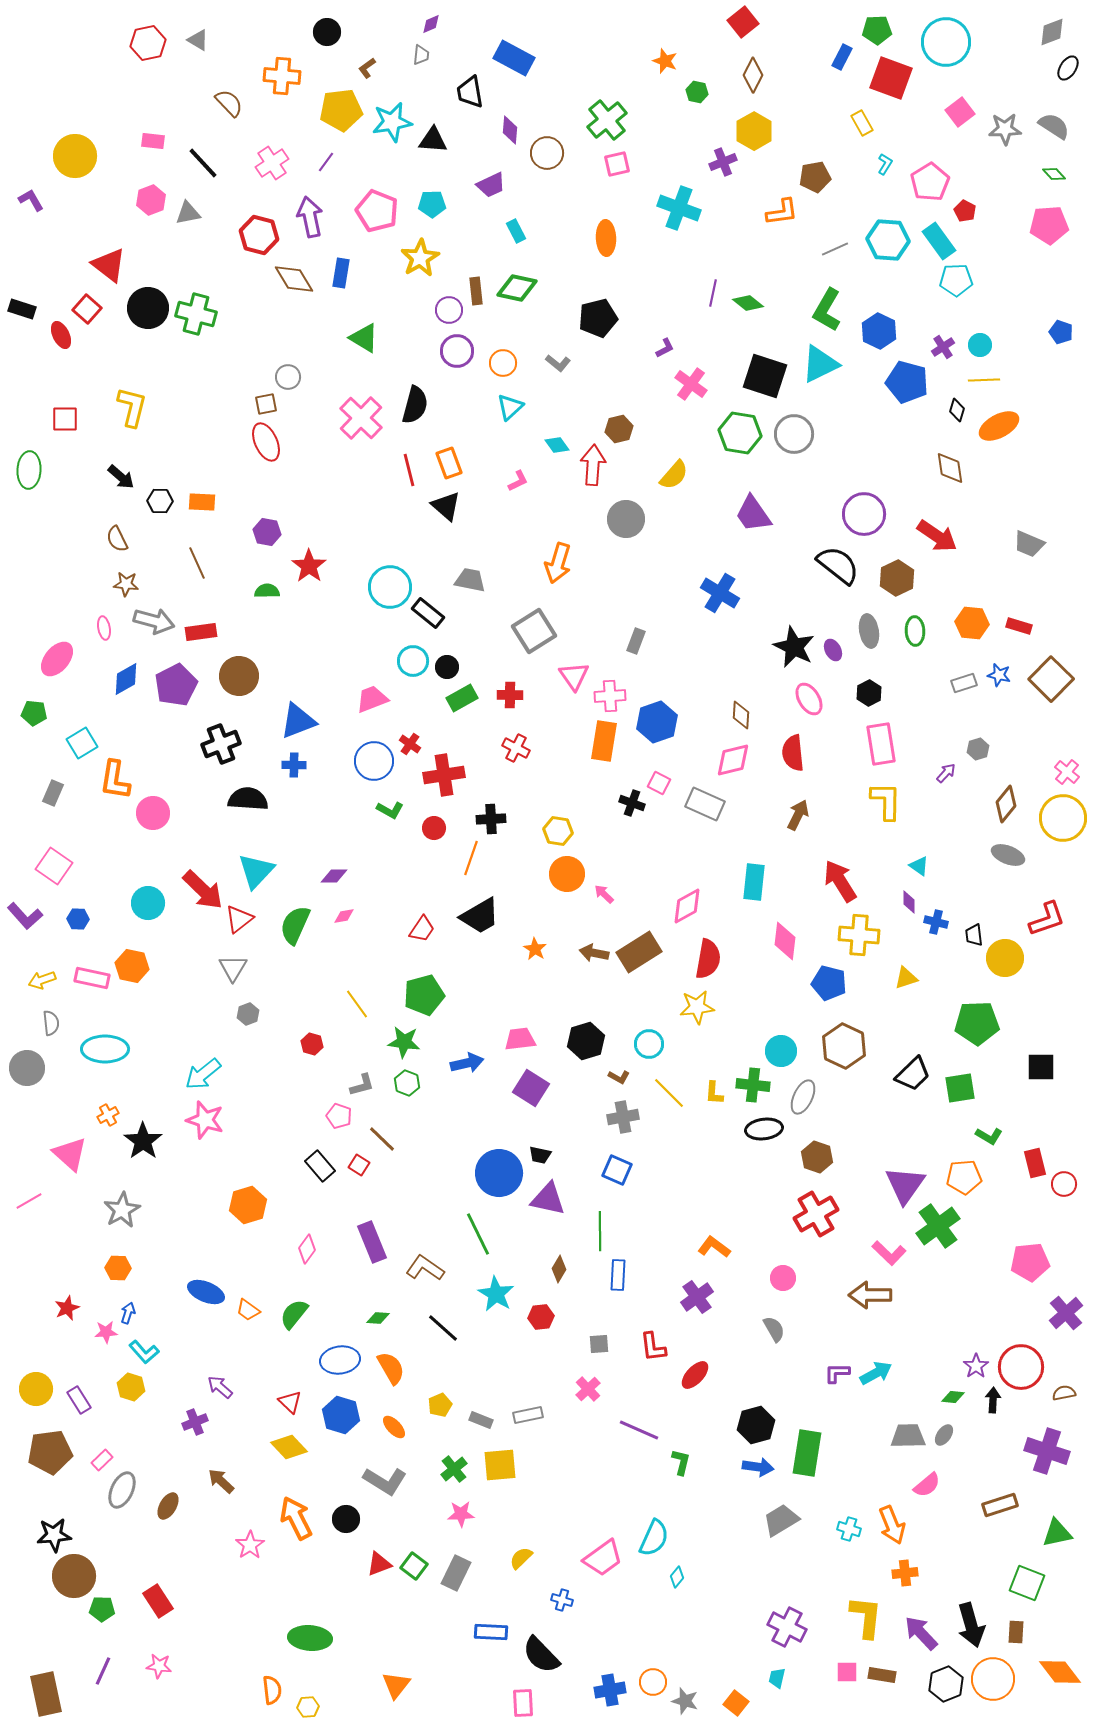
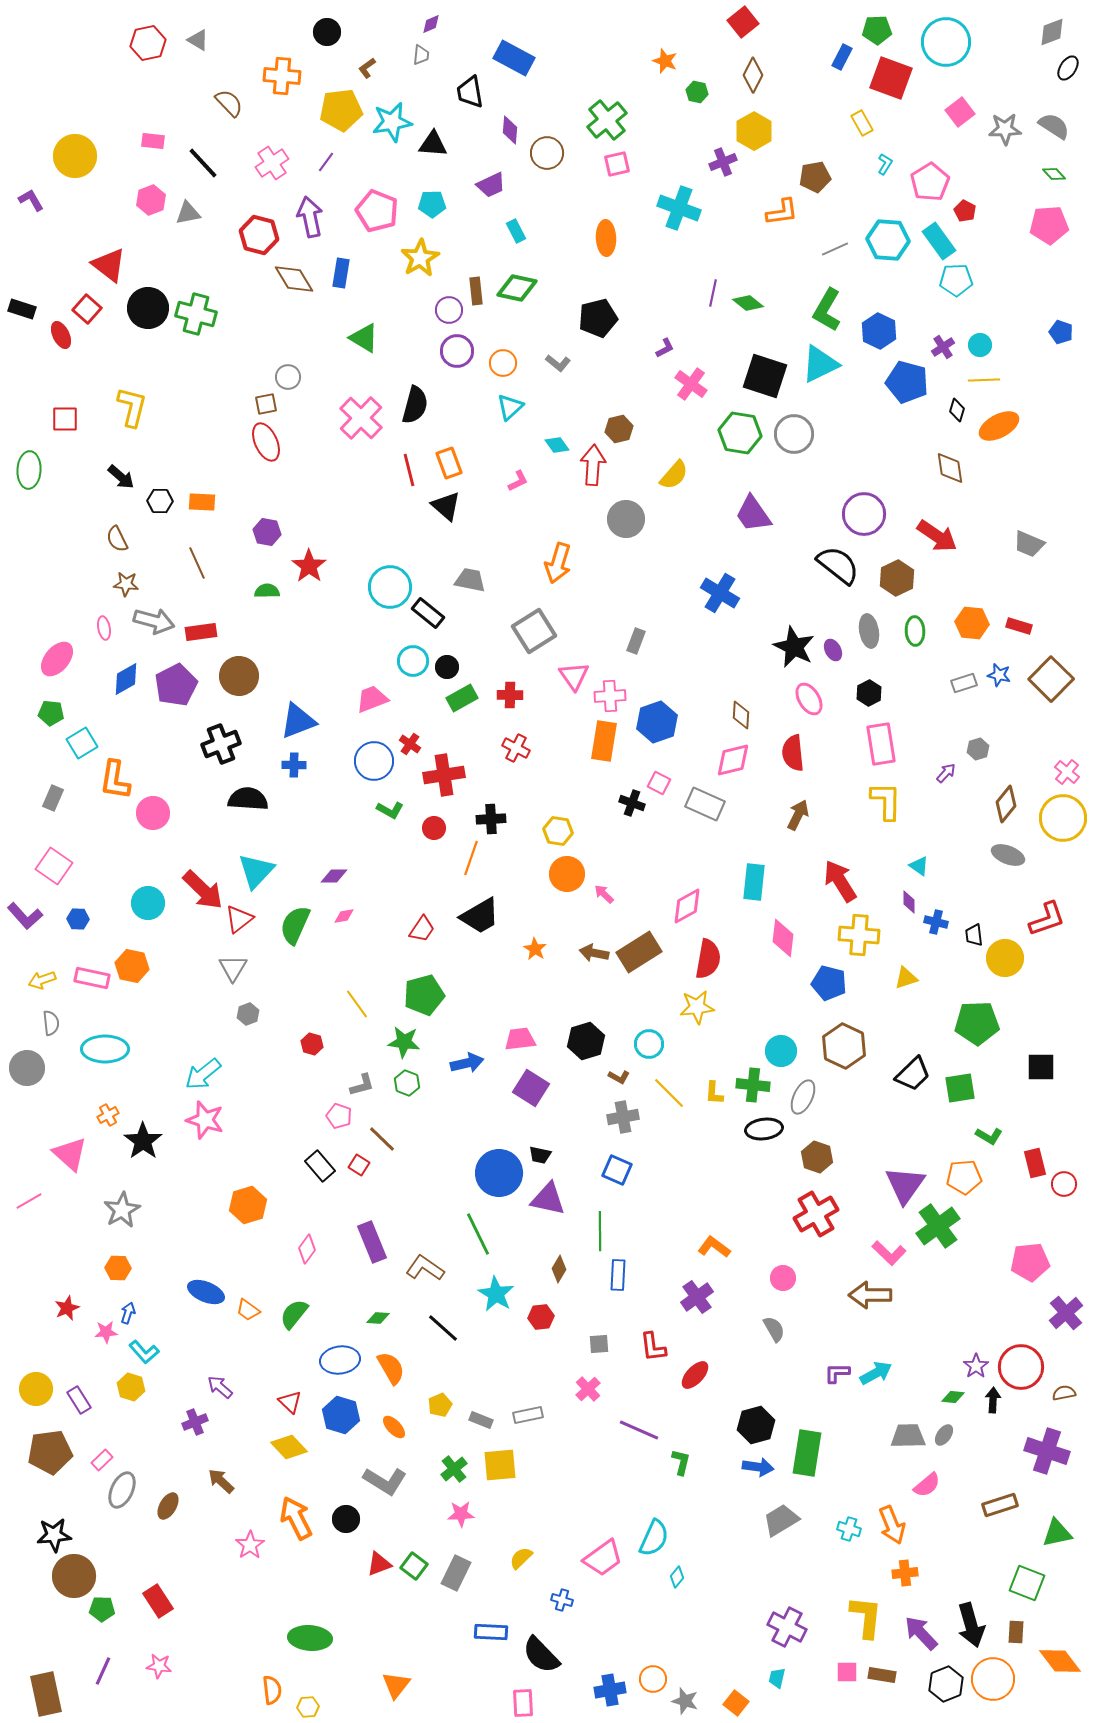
black triangle at (433, 140): moved 4 px down
green pentagon at (34, 713): moved 17 px right
gray rectangle at (53, 793): moved 5 px down
pink diamond at (785, 941): moved 2 px left, 3 px up
orange diamond at (1060, 1672): moved 11 px up
orange circle at (653, 1682): moved 3 px up
